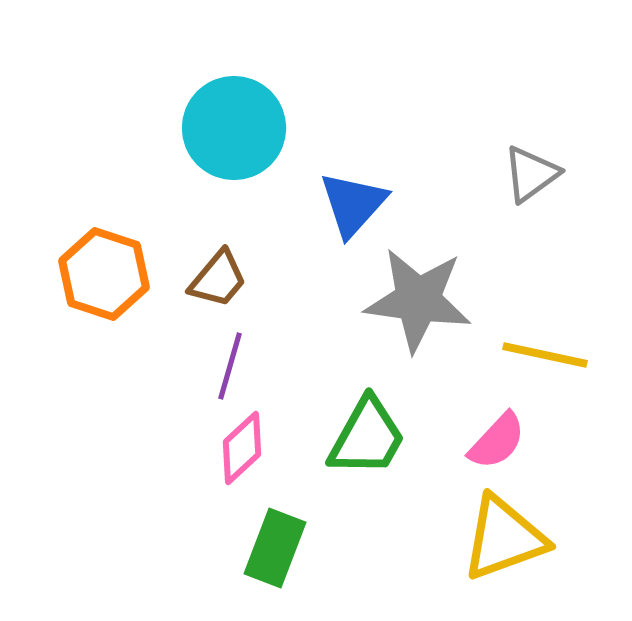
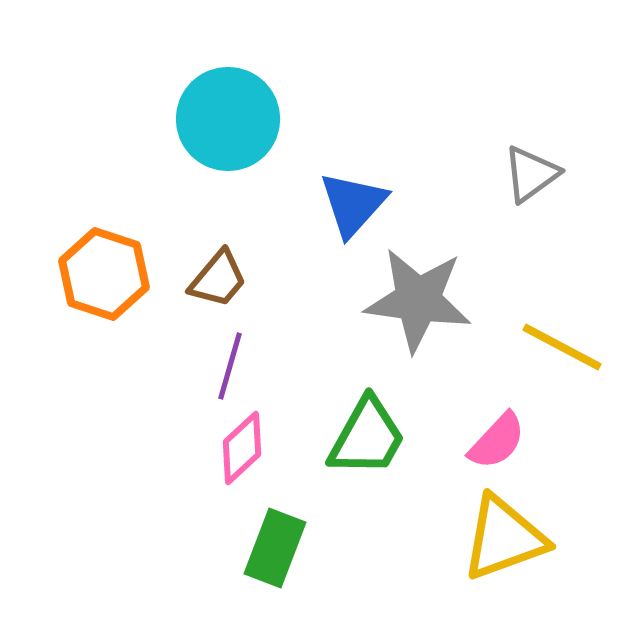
cyan circle: moved 6 px left, 9 px up
yellow line: moved 17 px right, 8 px up; rotated 16 degrees clockwise
